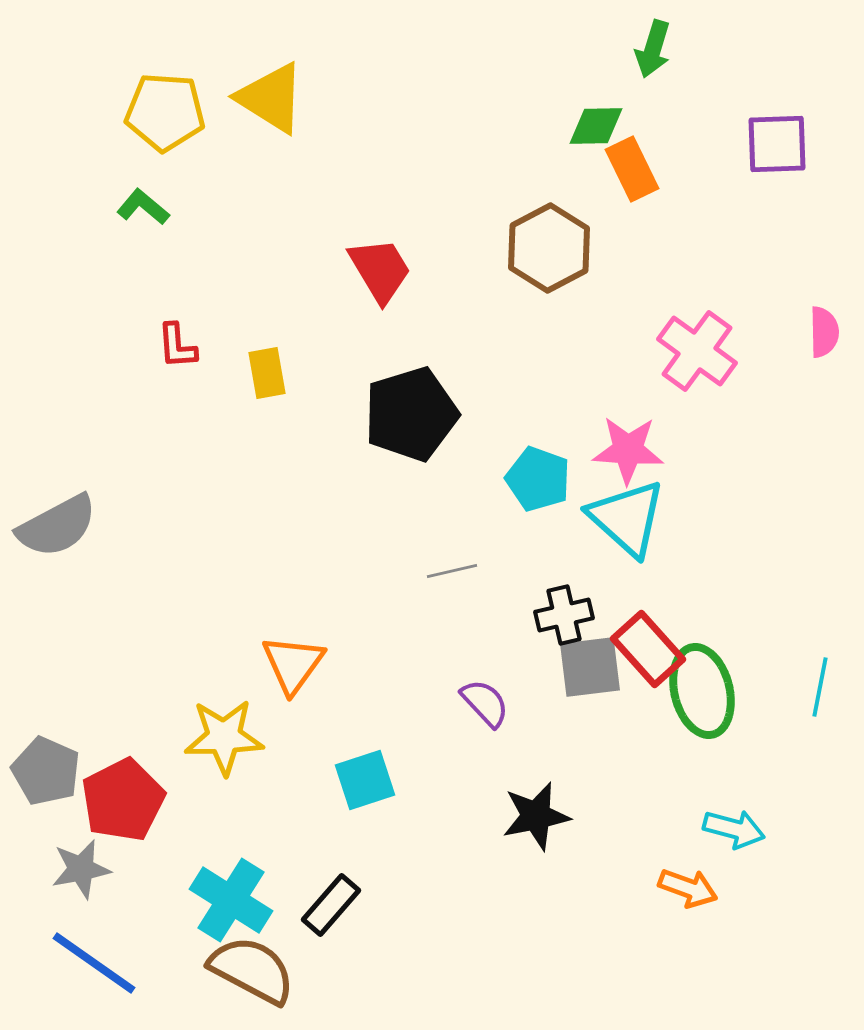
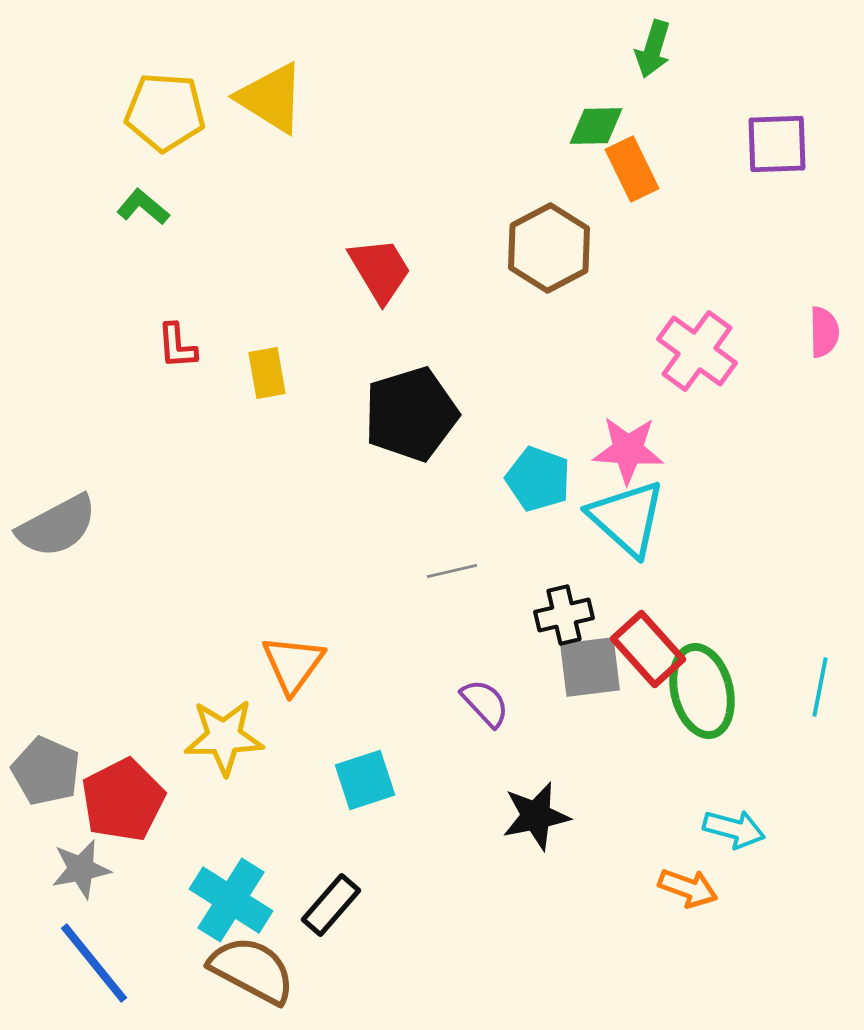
blue line: rotated 16 degrees clockwise
